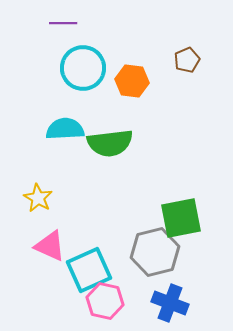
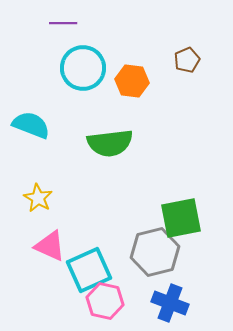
cyan semicircle: moved 34 px left, 4 px up; rotated 24 degrees clockwise
